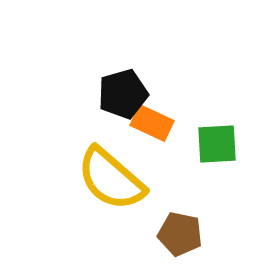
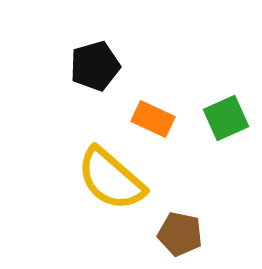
black pentagon: moved 28 px left, 28 px up
orange rectangle: moved 1 px right, 4 px up
green square: moved 9 px right, 26 px up; rotated 21 degrees counterclockwise
